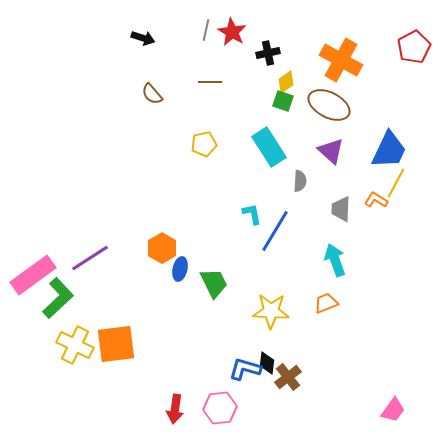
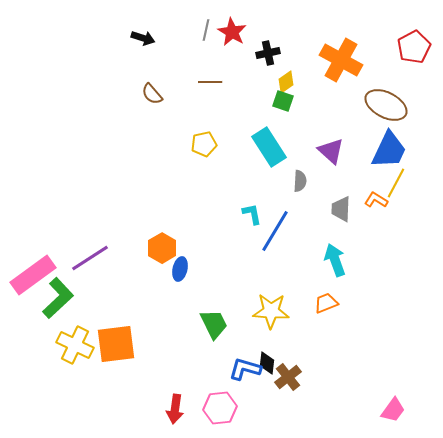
brown ellipse: moved 57 px right
green trapezoid: moved 41 px down
